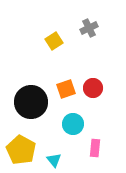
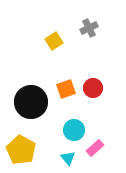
cyan circle: moved 1 px right, 6 px down
pink rectangle: rotated 42 degrees clockwise
cyan triangle: moved 14 px right, 2 px up
